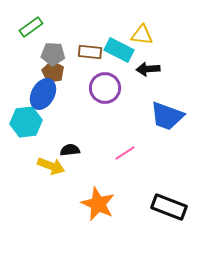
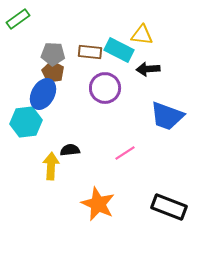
green rectangle: moved 13 px left, 8 px up
yellow arrow: rotated 108 degrees counterclockwise
